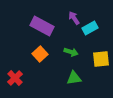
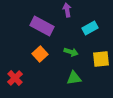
purple arrow: moved 7 px left, 8 px up; rotated 24 degrees clockwise
